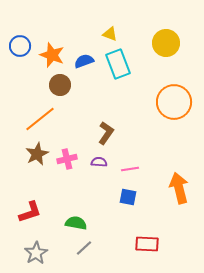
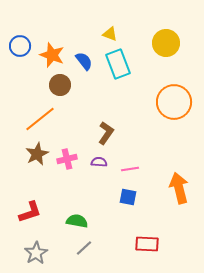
blue semicircle: rotated 72 degrees clockwise
green semicircle: moved 1 px right, 2 px up
